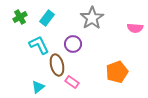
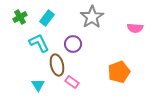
gray star: moved 1 px up
cyan L-shape: moved 2 px up
orange pentagon: moved 2 px right
cyan triangle: moved 2 px up; rotated 24 degrees counterclockwise
